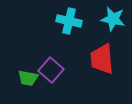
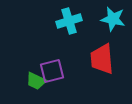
cyan cross: rotated 30 degrees counterclockwise
purple square: moved 1 px right, 1 px down; rotated 35 degrees clockwise
green trapezoid: moved 8 px right, 3 px down; rotated 15 degrees clockwise
